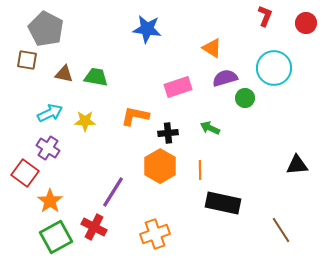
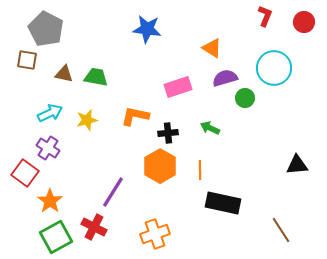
red circle: moved 2 px left, 1 px up
yellow star: moved 2 px right, 1 px up; rotated 15 degrees counterclockwise
